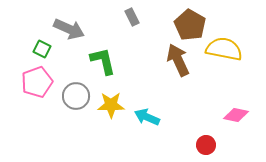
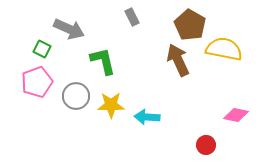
cyan arrow: rotated 20 degrees counterclockwise
